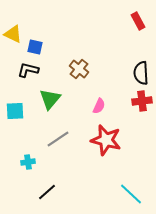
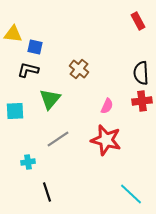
yellow triangle: rotated 18 degrees counterclockwise
pink semicircle: moved 8 px right
black line: rotated 66 degrees counterclockwise
